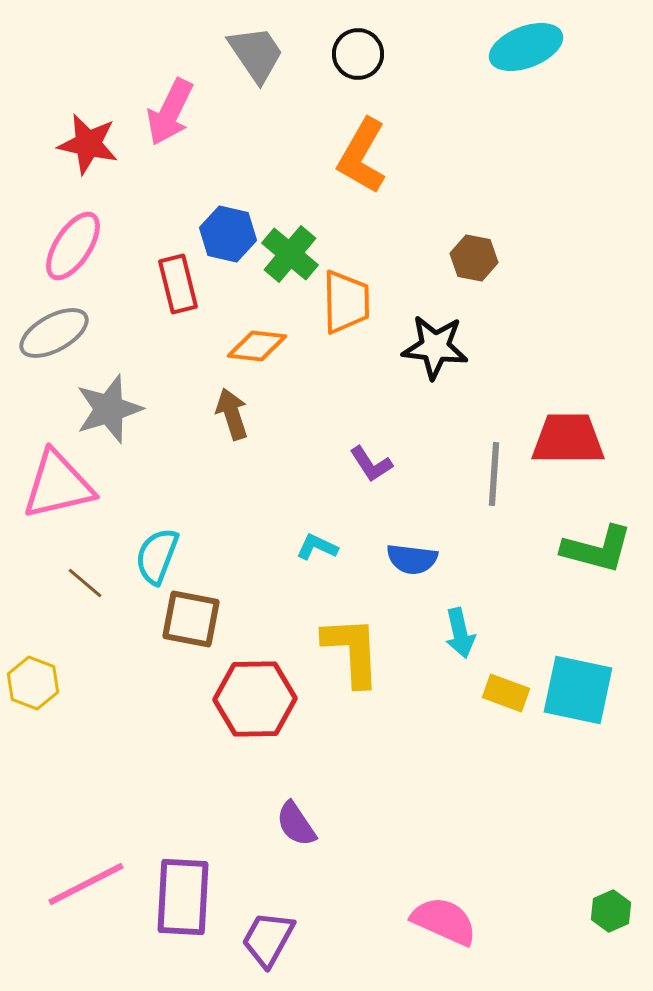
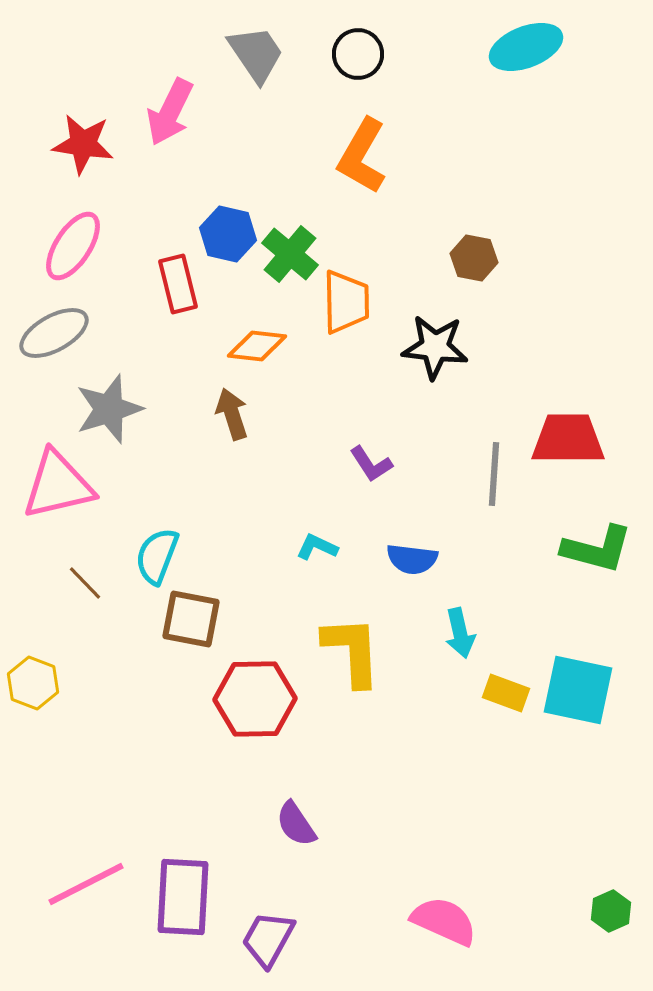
red star: moved 5 px left; rotated 4 degrees counterclockwise
brown line: rotated 6 degrees clockwise
